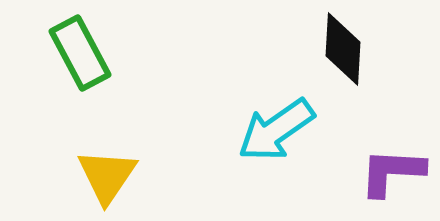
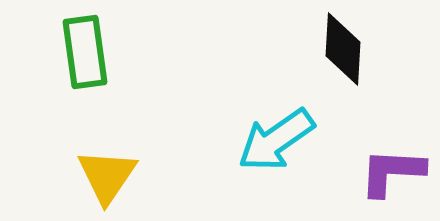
green rectangle: moved 5 px right, 1 px up; rotated 20 degrees clockwise
cyan arrow: moved 10 px down
